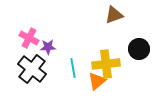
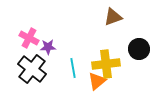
brown triangle: moved 1 px left, 2 px down
